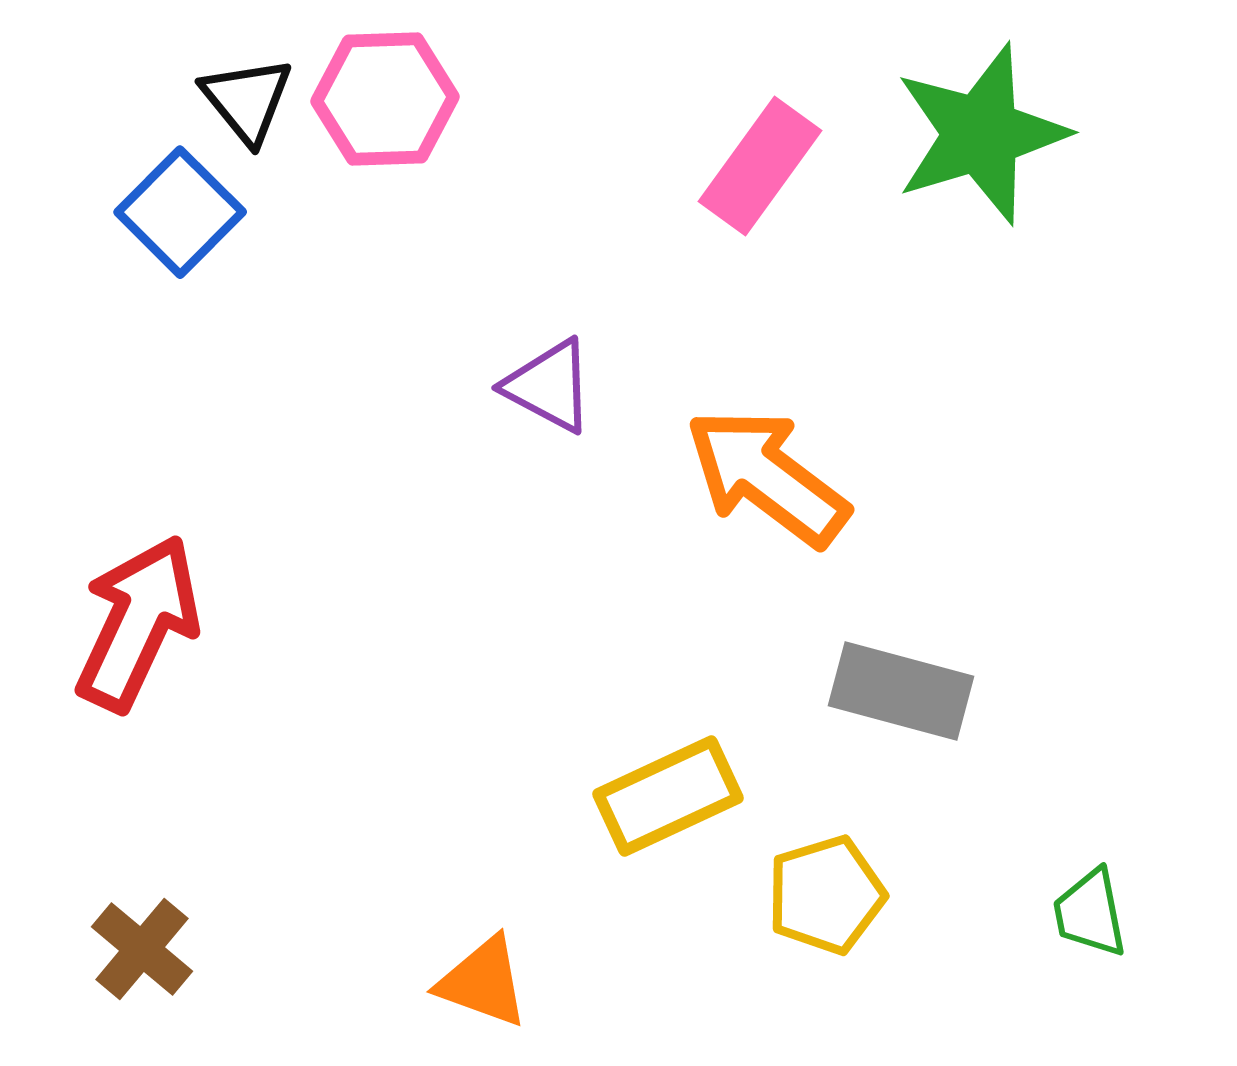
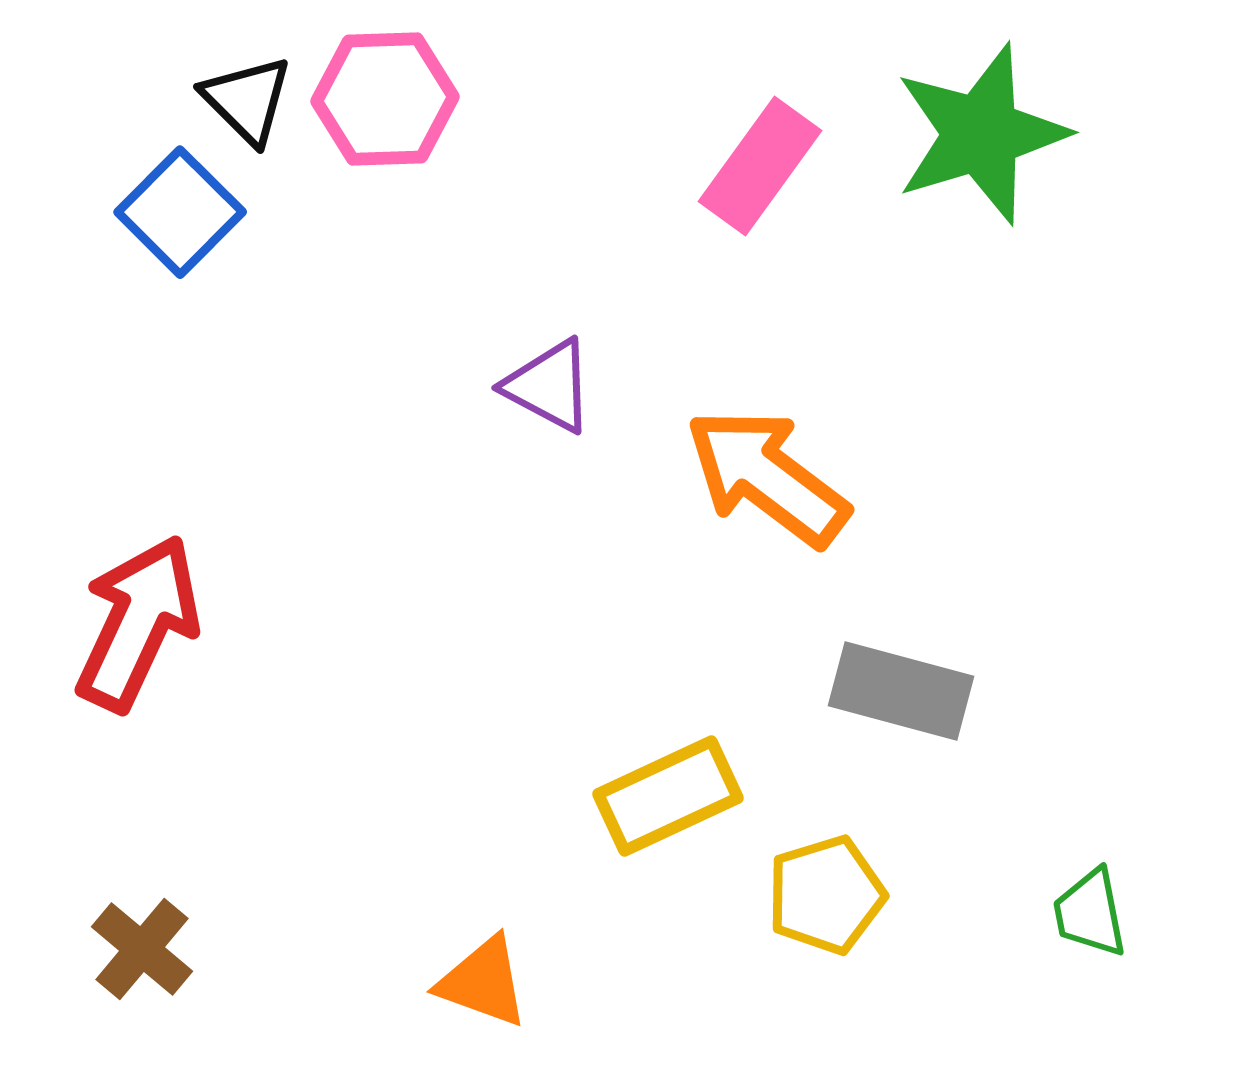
black triangle: rotated 6 degrees counterclockwise
